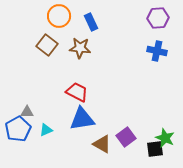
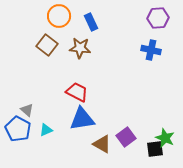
blue cross: moved 6 px left, 1 px up
gray triangle: moved 2 px up; rotated 40 degrees clockwise
blue pentagon: rotated 15 degrees counterclockwise
